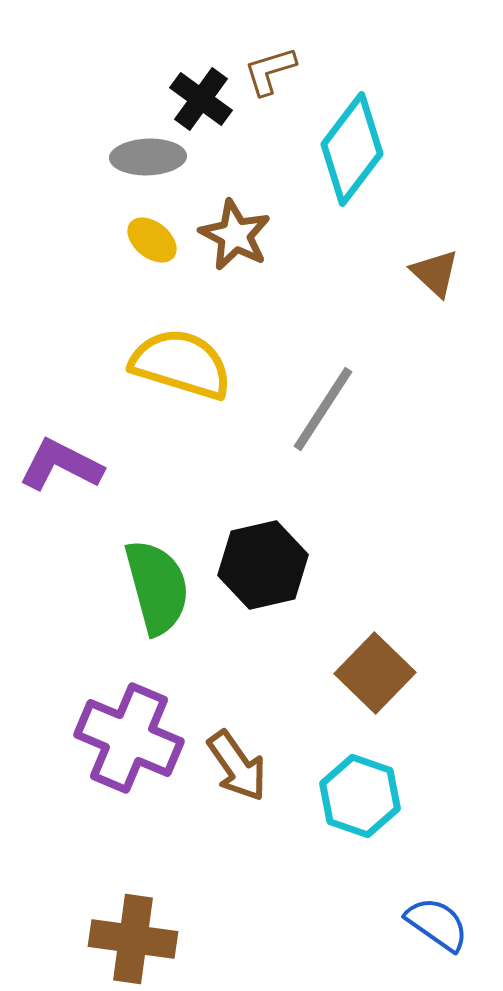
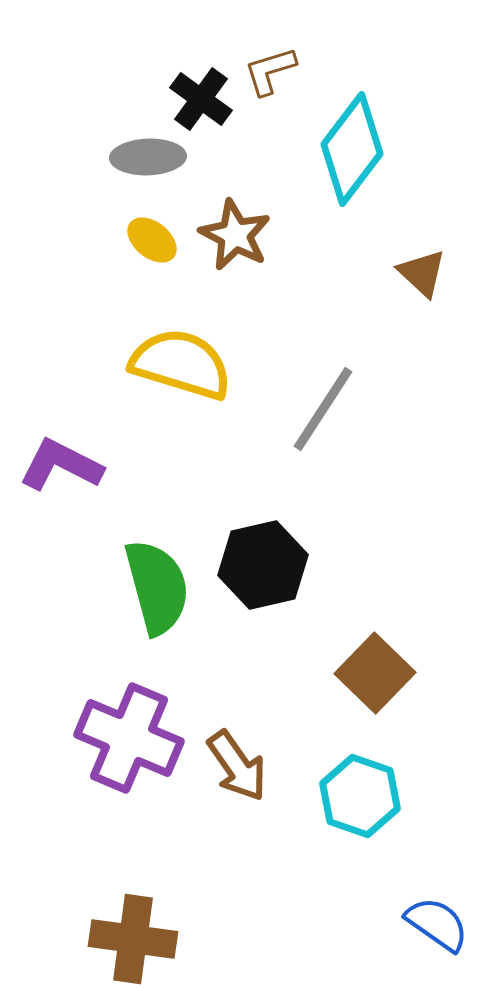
brown triangle: moved 13 px left
